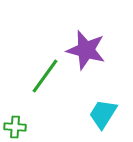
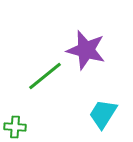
green line: rotated 15 degrees clockwise
